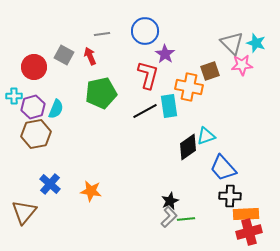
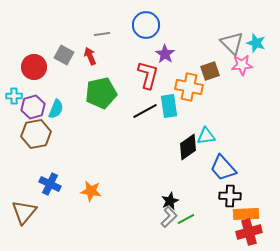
blue circle: moved 1 px right, 6 px up
cyan triangle: rotated 12 degrees clockwise
blue cross: rotated 15 degrees counterclockwise
green line: rotated 24 degrees counterclockwise
